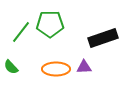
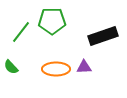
green pentagon: moved 2 px right, 3 px up
black rectangle: moved 2 px up
